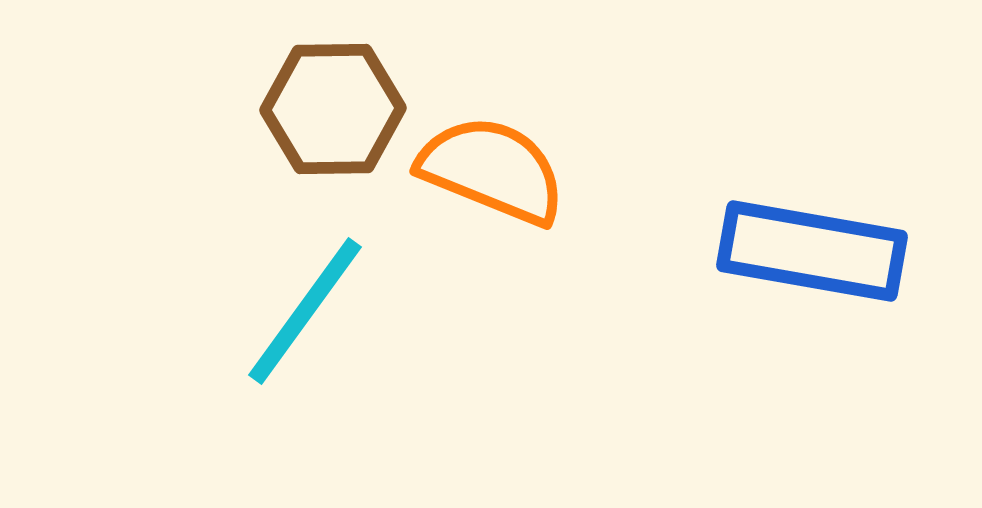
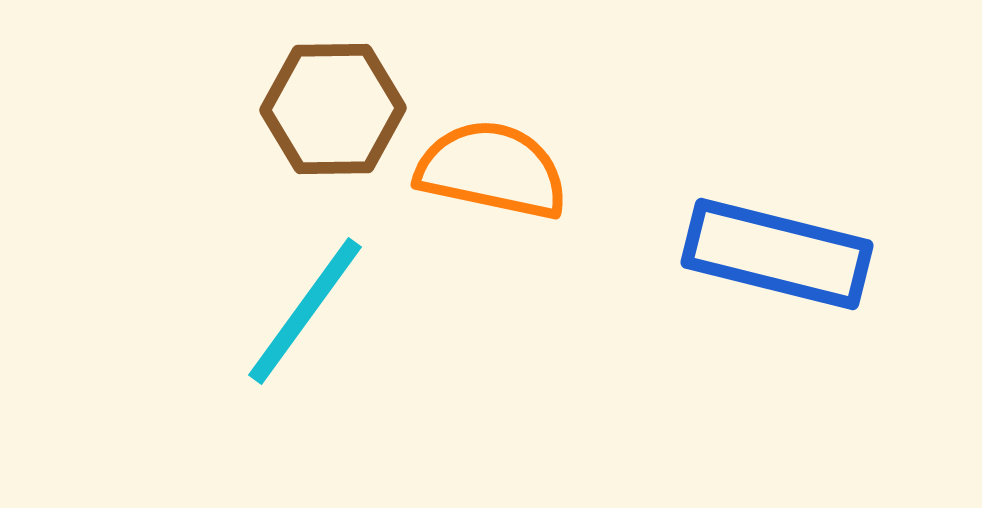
orange semicircle: rotated 10 degrees counterclockwise
blue rectangle: moved 35 px left, 3 px down; rotated 4 degrees clockwise
